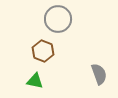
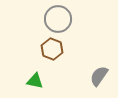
brown hexagon: moved 9 px right, 2 px up
gray semicircle: moved 2 px down; rotated 125 degrees counterclockwise
